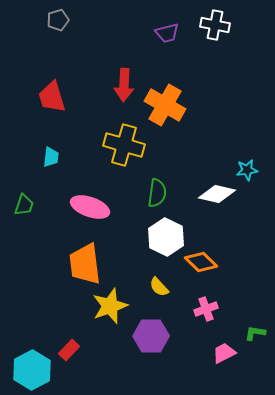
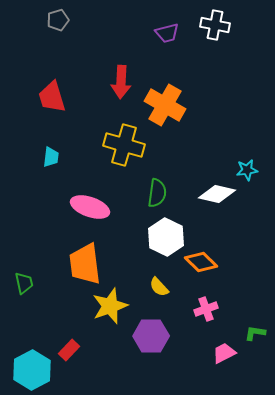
red arrow: moved 3 px left, 3 px up
green trapezoid: moved 78 px down; rotated 30 degrees counterclockwise
